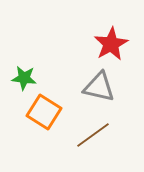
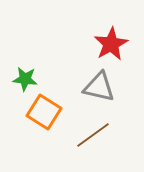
green star: moved 1 px right, 1 px down
